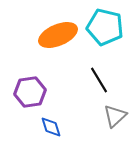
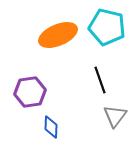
cyan pentagon: moved 2 px right
black line: moved 1 px right; rotated 12 degrees clockwise
gray triangle: rotated 10 degrees counterclockwise
blue diamond: rotated 20 degrees clockwise
